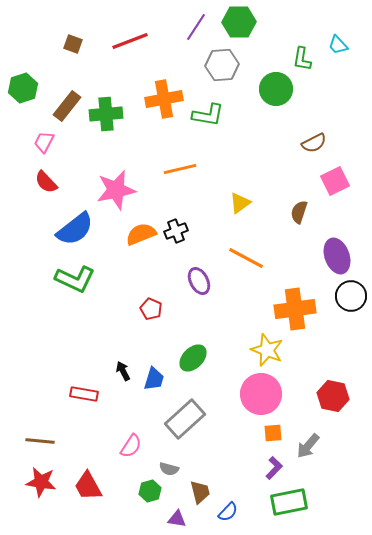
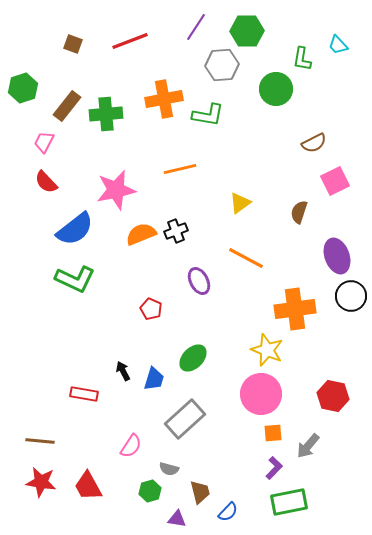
green hexagon at (239, 22): moved 8 px right, 9 px down
